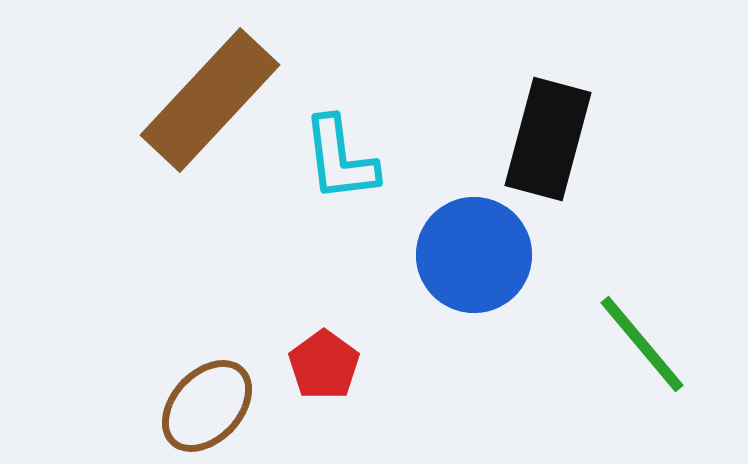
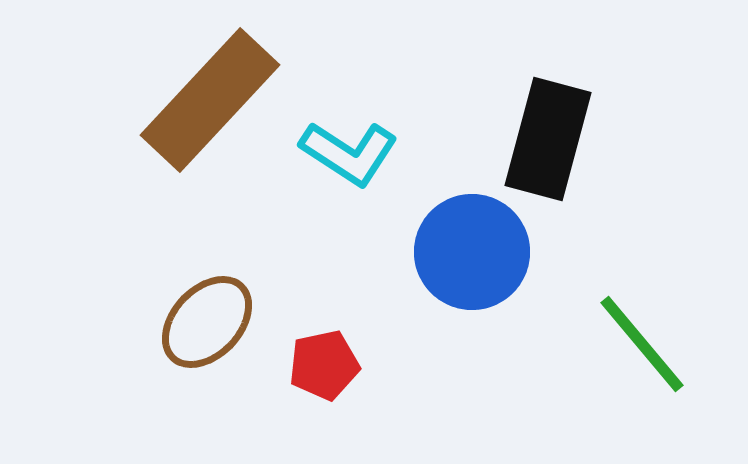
cyan L-shape: moved 9 px right, 6 px up; rotated 50 degrees counterclockwise
blue circle: moved 2 px left, 3 px up
red pentagon: rotated 24 degrees clockwise
brown ellipse: moved 84 px up
